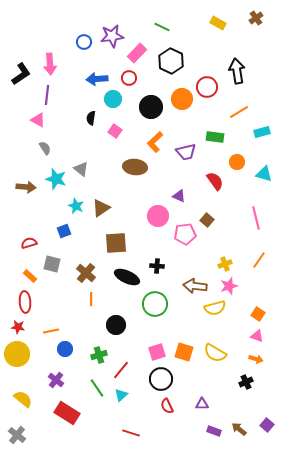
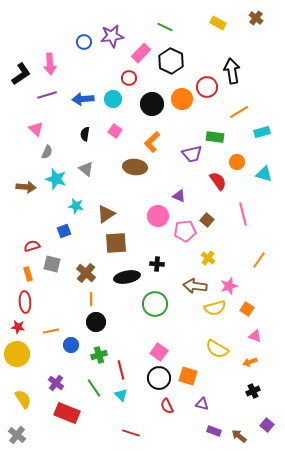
brown cross at (256, 18): rotated 16 degrees counterclockwise
green line at (162, 27): moved 3 px right
pink rectangle at (137, 53): moved 4 px right
black arrow at (237, 71): moved 5 px left
blue arrow at (97, 79): moved 14 px left, 20 px down
purple line at (47, 95): rotated 66 degrees clockwise
black circle at (151, 107): moved 1 px right, 3 px up
black semicircle at (91, 118): moved 6 px left, 16 px down
pink triangle at (38, 120): moved 2 px left, 9 px down; rotated 14 degrees clockwise
orange L-shape at (155, 142): moved 3 px left
gray semicircle at (45, 148): moved 2 px right, 4 px down; rotated 56 degrees clockwise
purple trapezoid at (186, 152): moved 6 px right, 2 px down
gray triangle at (81, 169): moved 5 px right
red semicircle at (215, 181): moved 3 px right
cyan star at (76, 206): rotated 14 degrees counterclockwise
brown triangle at (101, 208): moved 5 px right, 6 px down
pink line at (256, 218): moved 13 px left, 4 px up
pink pentagon at (185, 234): moved 3 px up
red semicircle at (29, 243): moved 3 px right, 3 px down
yellow cross at (225, 264): moved 17 px left, 6 px up; rotated 32 degrees counterclockwise
black cross at (157, 266): moved 2 px up
orange rectangle at (30, 276): moved 2 px left, 2 px up; rotated 32 degrees clockwise
black ellipse at (127, 277): rotated 35 degrees counterclockwise
orange square at (258, 314): moved 11 px left, 5 px up
black circle at (116, 325): moved 20 px left, 3 px up
pink triangle at (257, 336): moved 2 px left
blue circle at (65, 349): moved 6 px right, 4 px up
pink square at (157, 352): moved 2 px right; rotated 36 degrees counterclockwise
orange square at (184, 352): moved 4 px right, 24 px down
yellow semicircle at (215, 353): moved 2 px right, 4 px up
orange arrow at (256, 359): moved 6 px left, 3 px down; rotated 144 degrees clockwise
red line at (121, 370): rotated 54 degrees counterclockwise
black circle at (161, 379): moved 2 px left, 1 px up
purple cross at (56, 380): moved 3 px down
black cross at (246, 382): moved 7 px right, 9 px down
green line at (97, 388): moved 3 px left
cyan triangle at (121, 395): rotated 32 degrees counterclockwise
yellow semicircle at (23, 399): rotated 18 degrees clockwise
purple triangle at (202, 404): rotated 16 degrees clockwise
red rectangle at (67, 413): rotated 10 degrees counterclockwise
brown arrow at (239, 429): moved 7 px down
